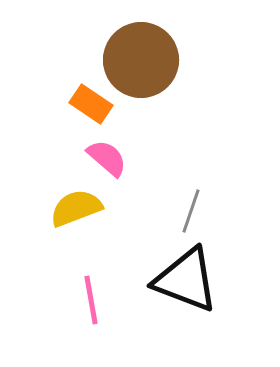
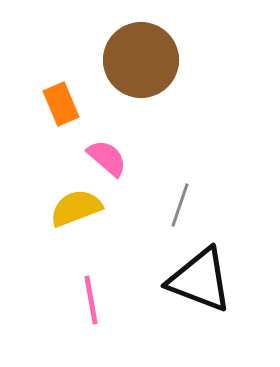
orange rectangle: moved 30 px left; rotated 33 degrees clockwise
gray line: moved 11 px left, 6 px up
black triangle: moved 14 px right
